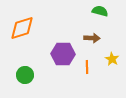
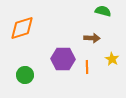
green semicircle: moved 3 px right
purple hexagon: moved 5 px down
